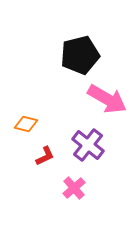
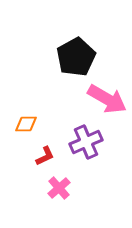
black pentagon: moved 4 px left, 2 px down; rotated 15 degrees counterclockwise
orange diamond: rotated 15 degrees counterclockwise
purple cross: moved 2 px left, 3 px up; rotated 28 degrees clockwise
pink cross: moved 15 px left
